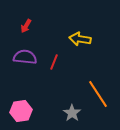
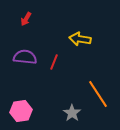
red arrow: moved 7 px up
